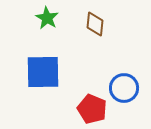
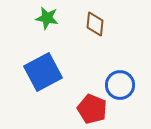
green star: rotated 20 degrees counterclockwise
blue square: rotated 27 degrees counterclockwise
blue circle: moved 4 px left, 3 px up
